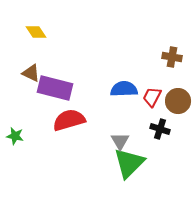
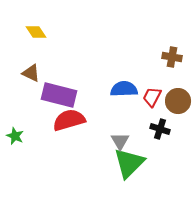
purple rectangle: moved 4 px right, 7 px down
green star: rotated 12 degrees clockwise
